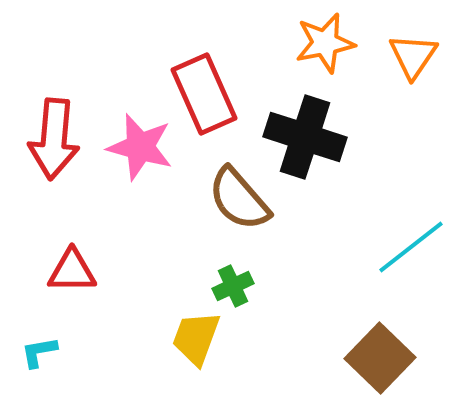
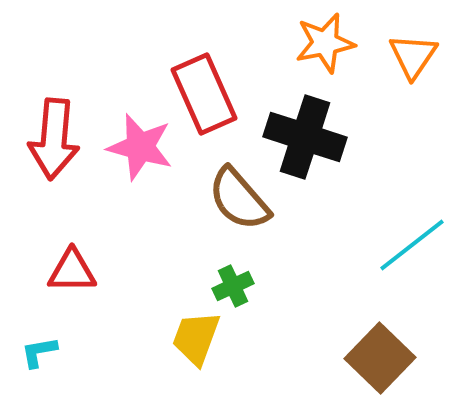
cyan line: moved 1 px right, 2 px up
